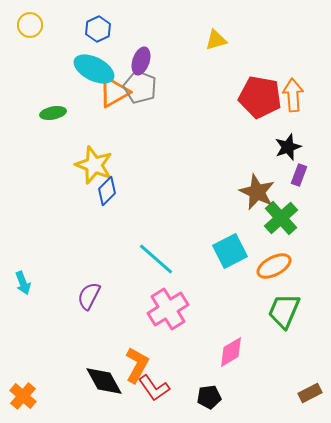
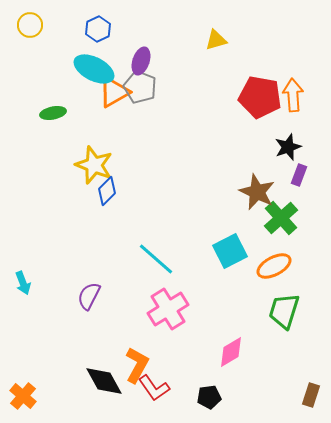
green trapezoid: rotated 6 degrees counterclockwise
brown rectangle: moved 1 px right, 2 px down; rotated 45 degrees counterclockwise
